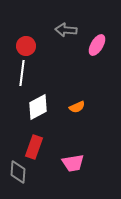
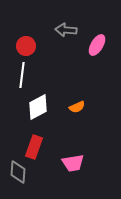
white line: moved 2 px down
